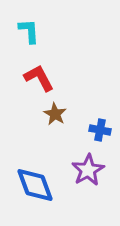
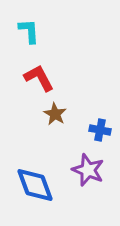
purple star: rotated 20 degrees counterclockwise
